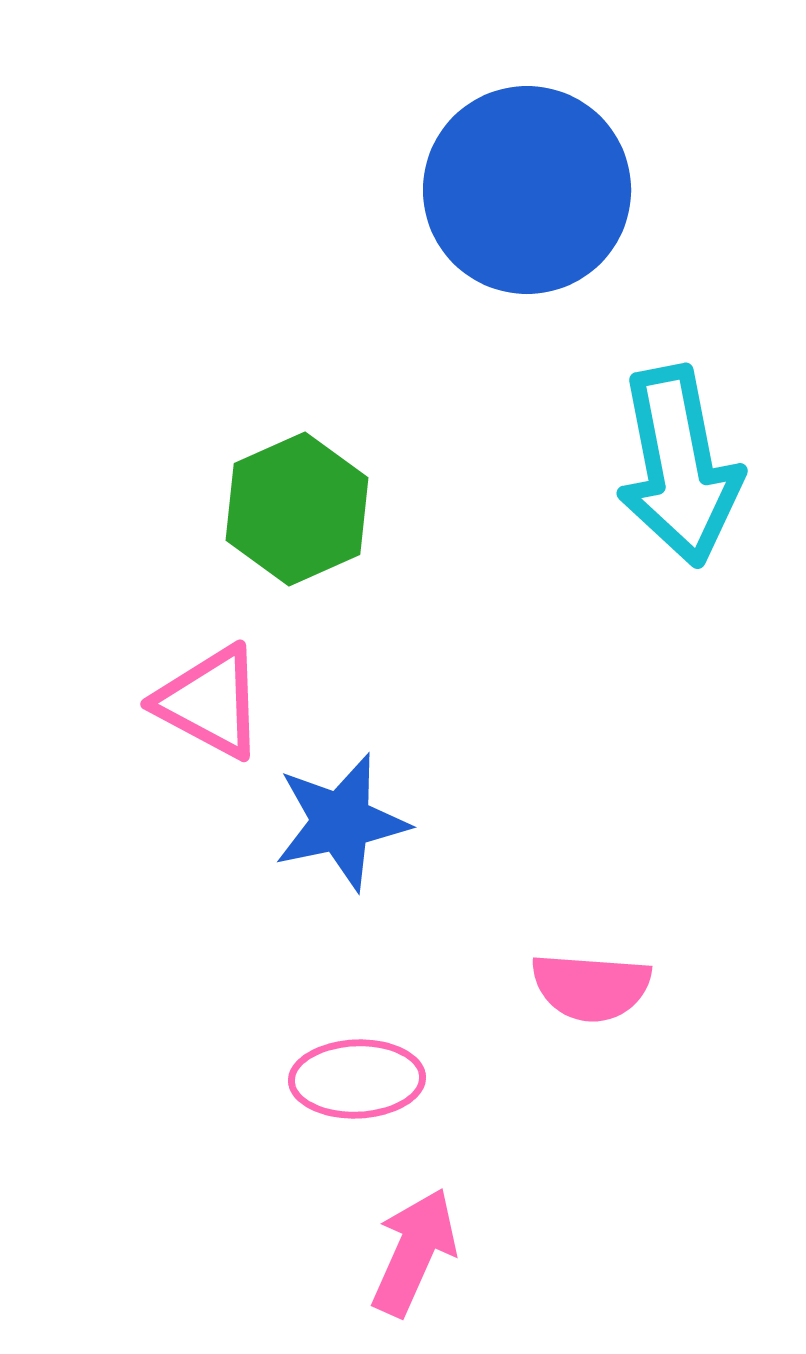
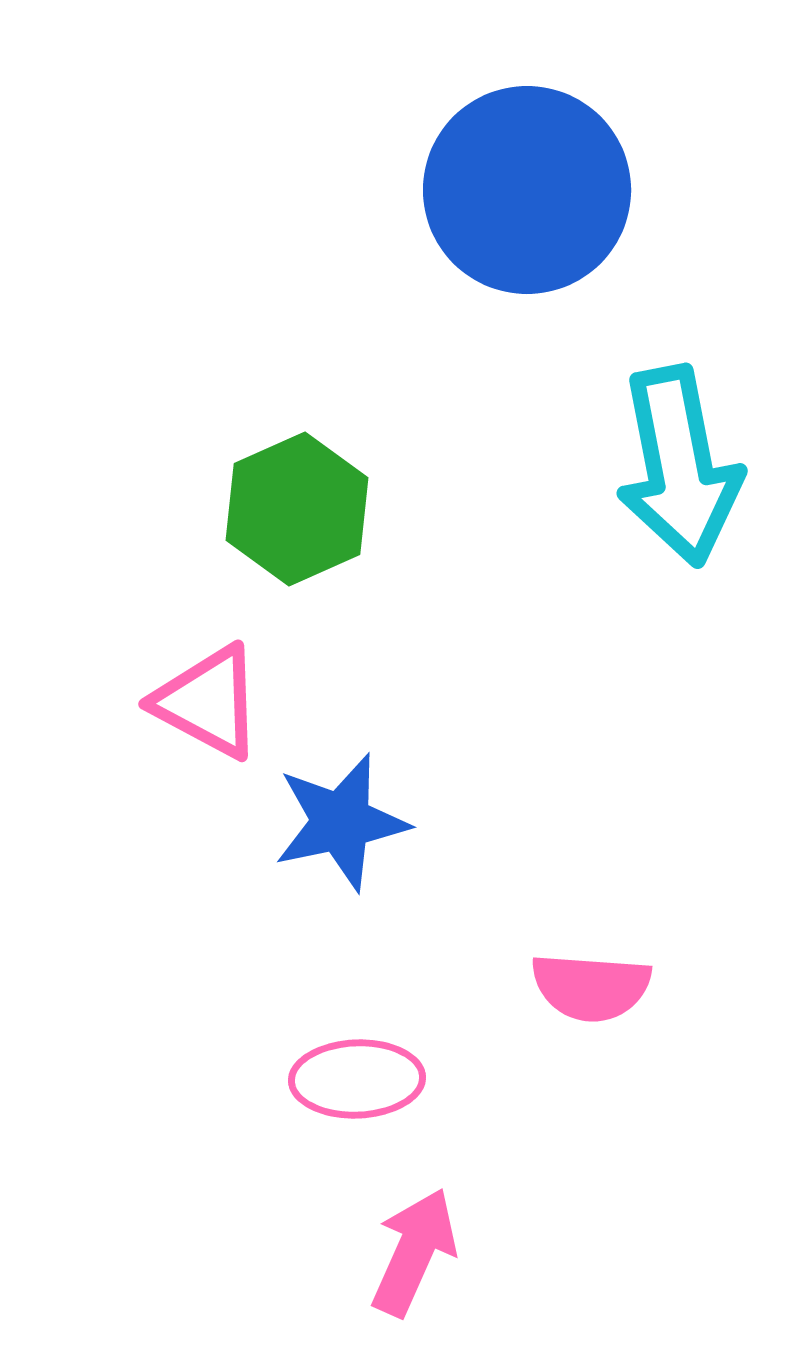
pink triangle: moved 2 px left
